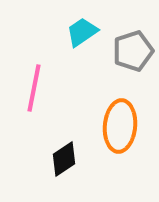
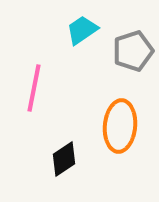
cyan trapezoid: moved 2 px up
